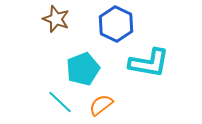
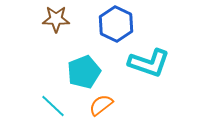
brown star: rotated 20 degrees counterclockwise
cyan L-shape: rotated 9 degrees clockwise
cyan pentagon: moved 1 px right, 3 px down
cyan line: moved 7 px left, 4 px down
